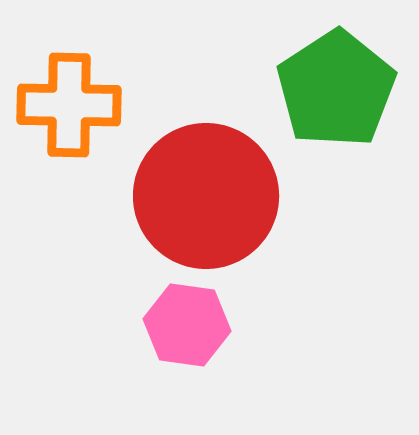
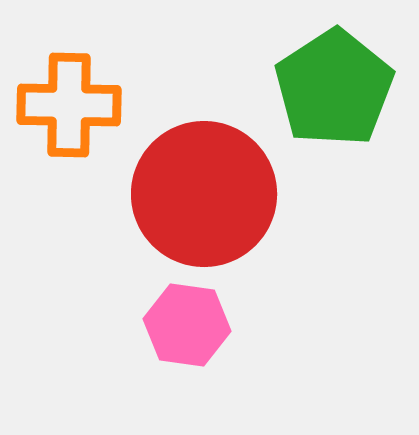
green pentagon: moved 2 px left, 1 px up
red circle: moved 2 px left, 2 px up
